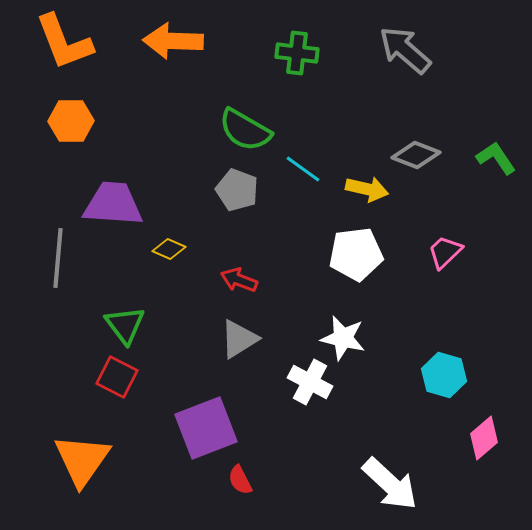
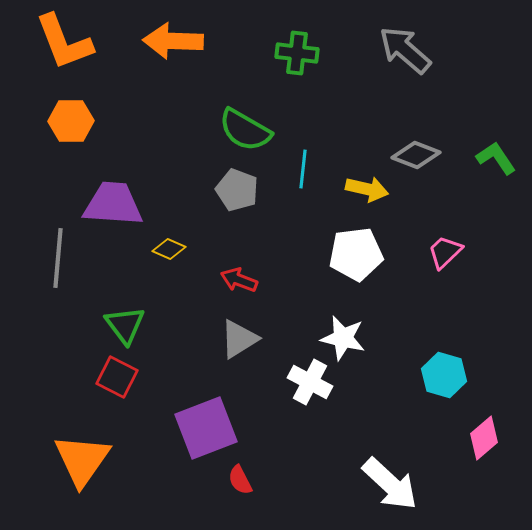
cyan line: rotated 60 degrees clockwise
